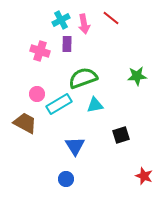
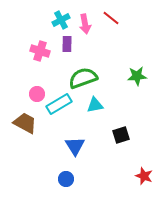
pink arrow: moved 1 px right
